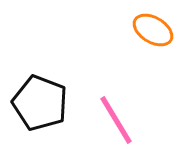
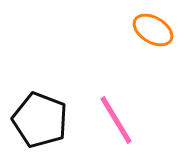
black pentagon: moved 17 px down
